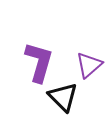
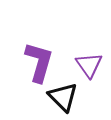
purple triangle: rotated 24 degrees counterclockwise
